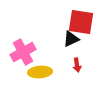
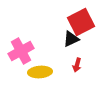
red square: rotated 36 degrees counterclockwise
pink cross: moved 2 px left, 1 px up
red arrow: rotated 24 degrees clockwise
